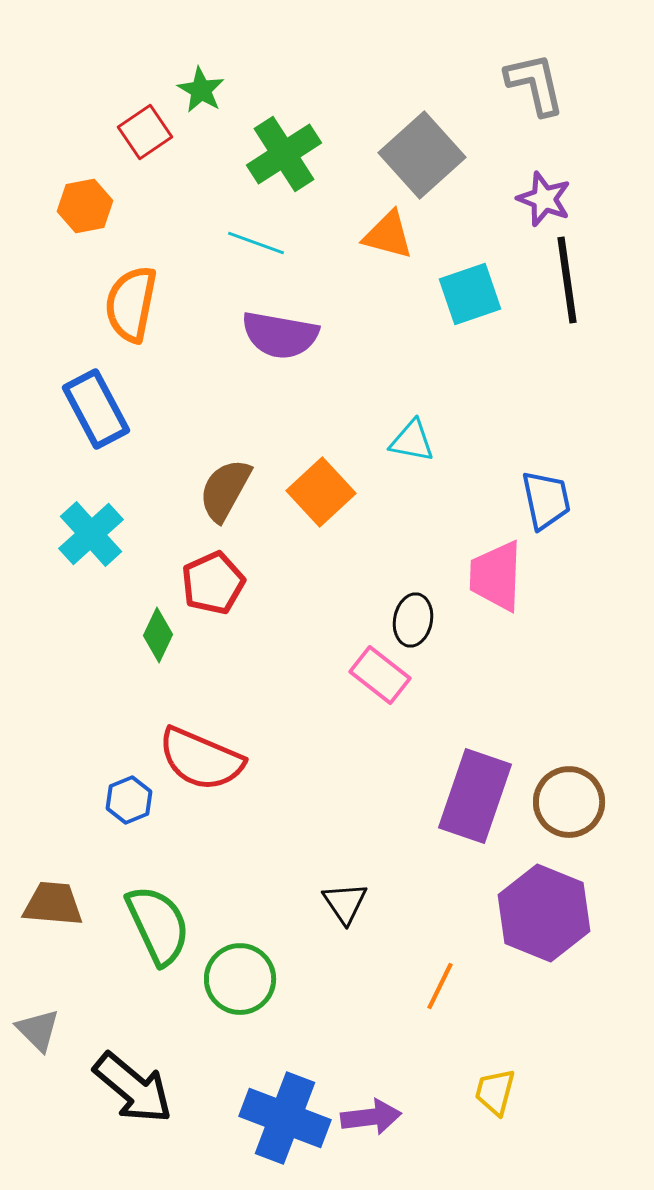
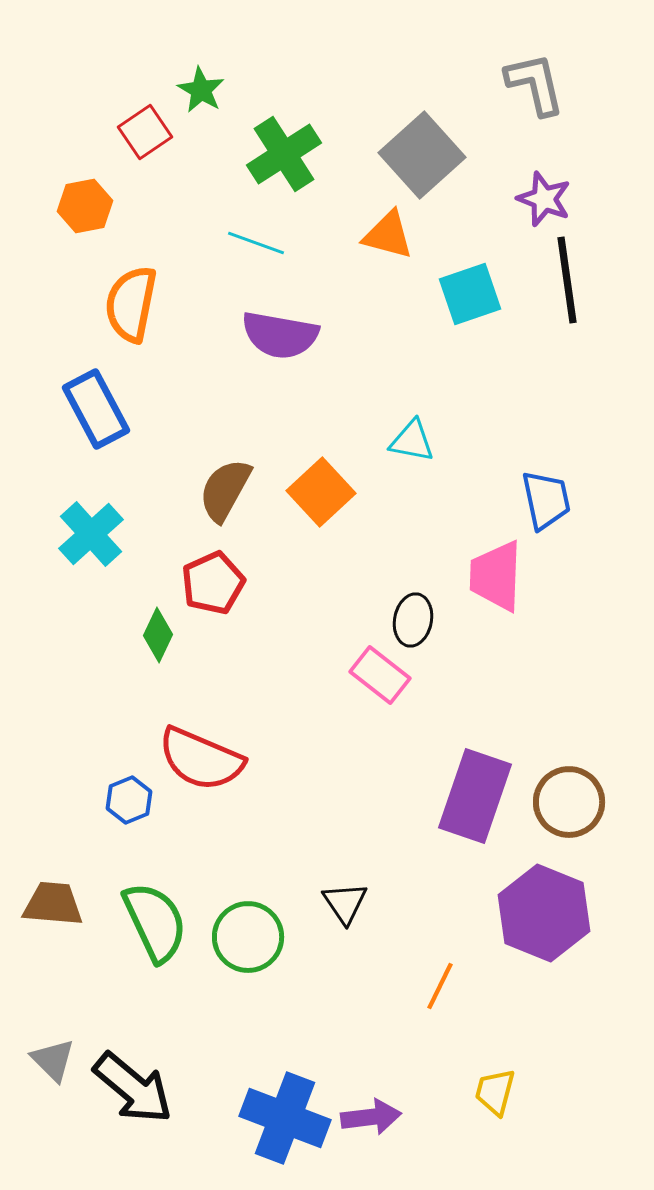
green semicircle: moved 3 px left, 3 px up
green circle: moved 8 px right, 42 px up
gray triangle: moved 15 px right, 30 px down
